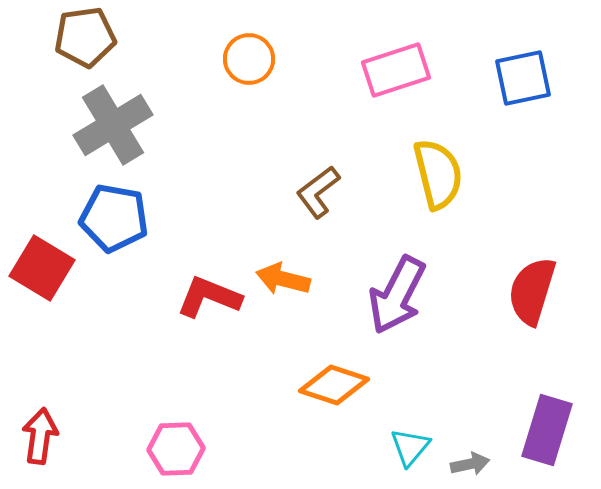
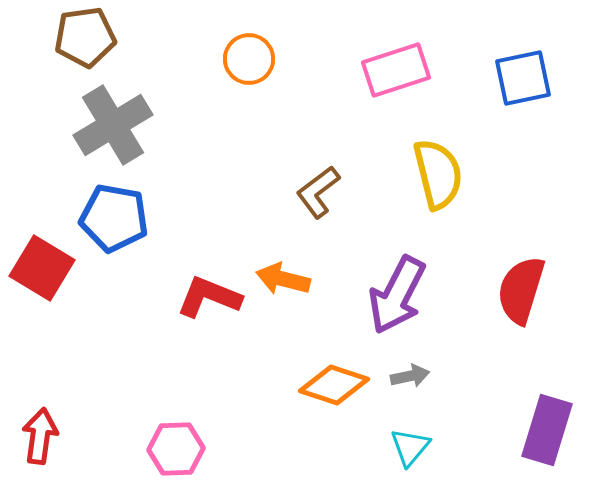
red semicircle: moved 11 px left, 1 px up
gray arrow: moved 60 px left, 88 px up
